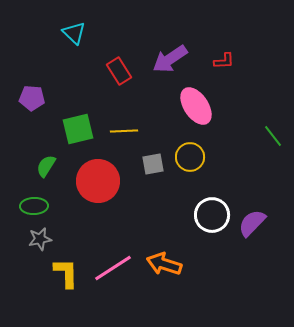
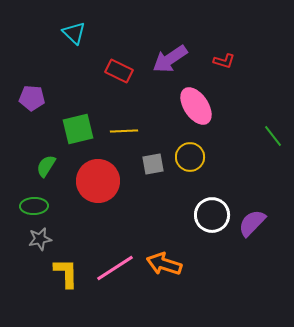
red L-shape: rotated 20 degrees clockwise
red rectangle: rotated 32 degrees counterclockwise
pink line: moved 2 px right
